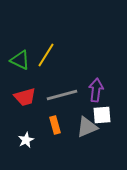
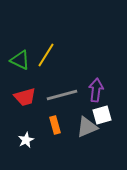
white square: rotated 12 degrees counterclockwise
